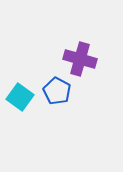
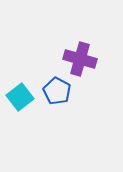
cyan square: rotated 16 degrees clockwise
